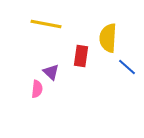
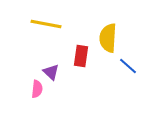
blue line: moved 1 px right, 1 px up
